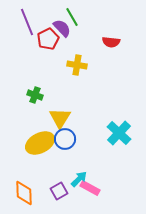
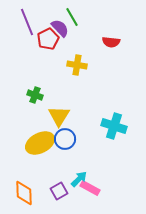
purple semicircle: moved 2 px left
yellow triangle: moved 1 px left, 2 px up
cyan cross: moved 5 px left, 7 px up; rotated 25 degrees counterclockwise
